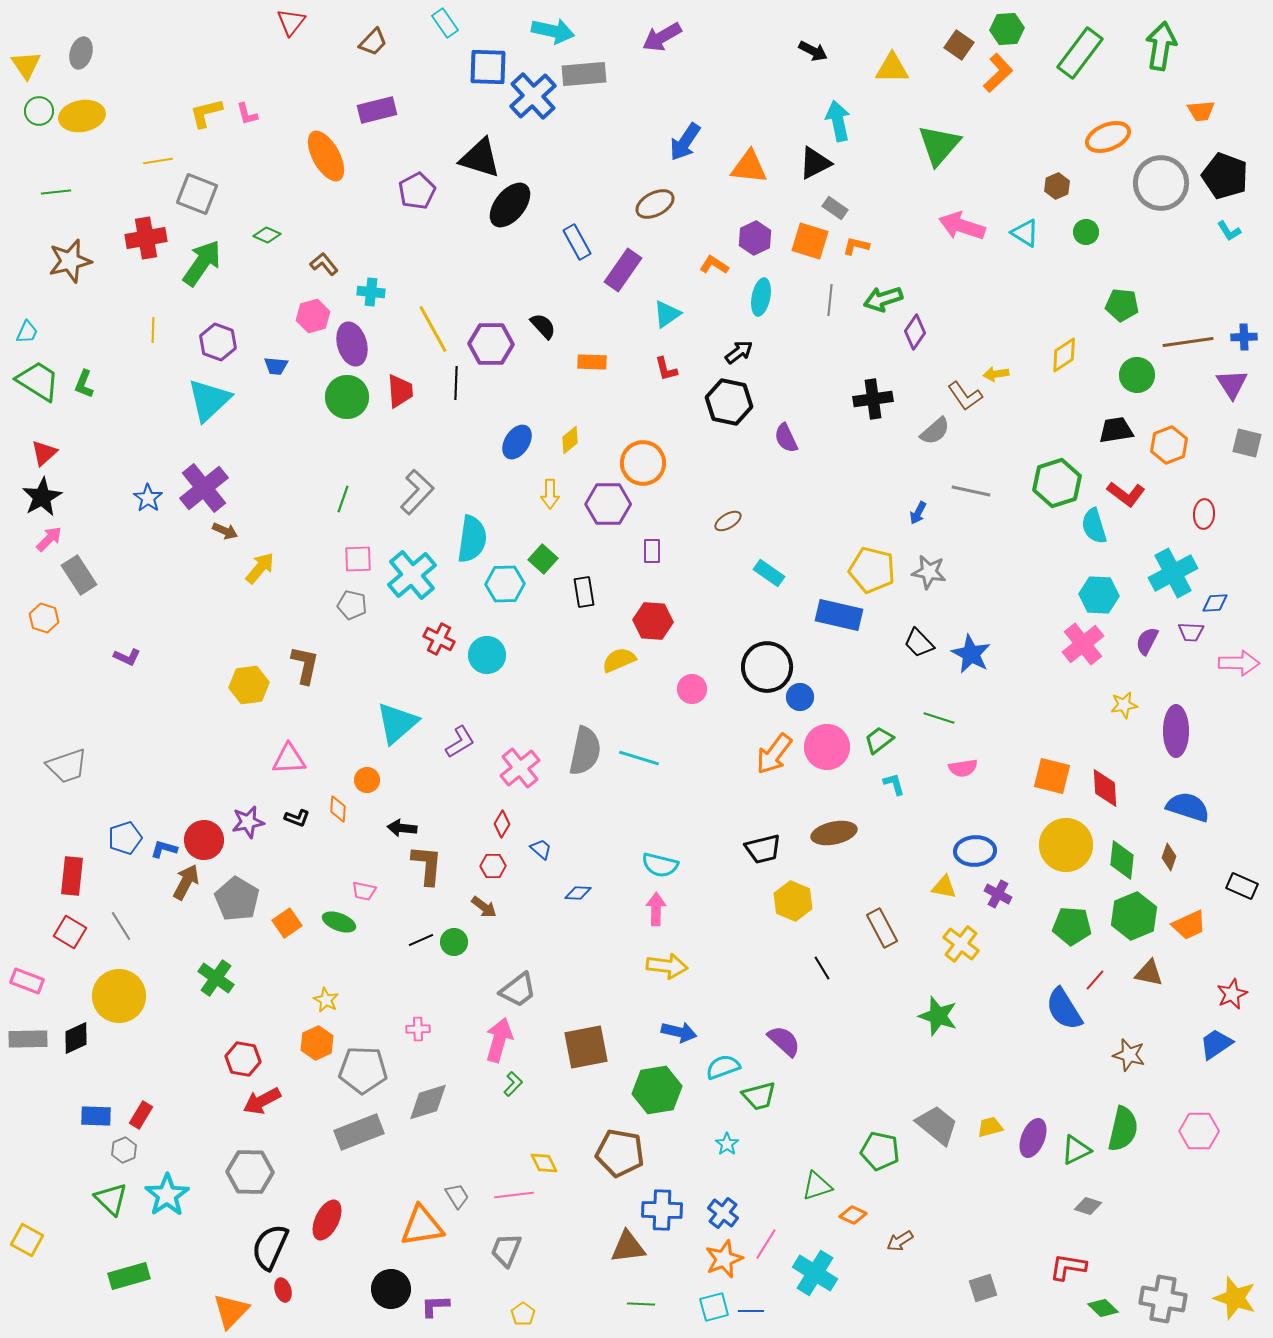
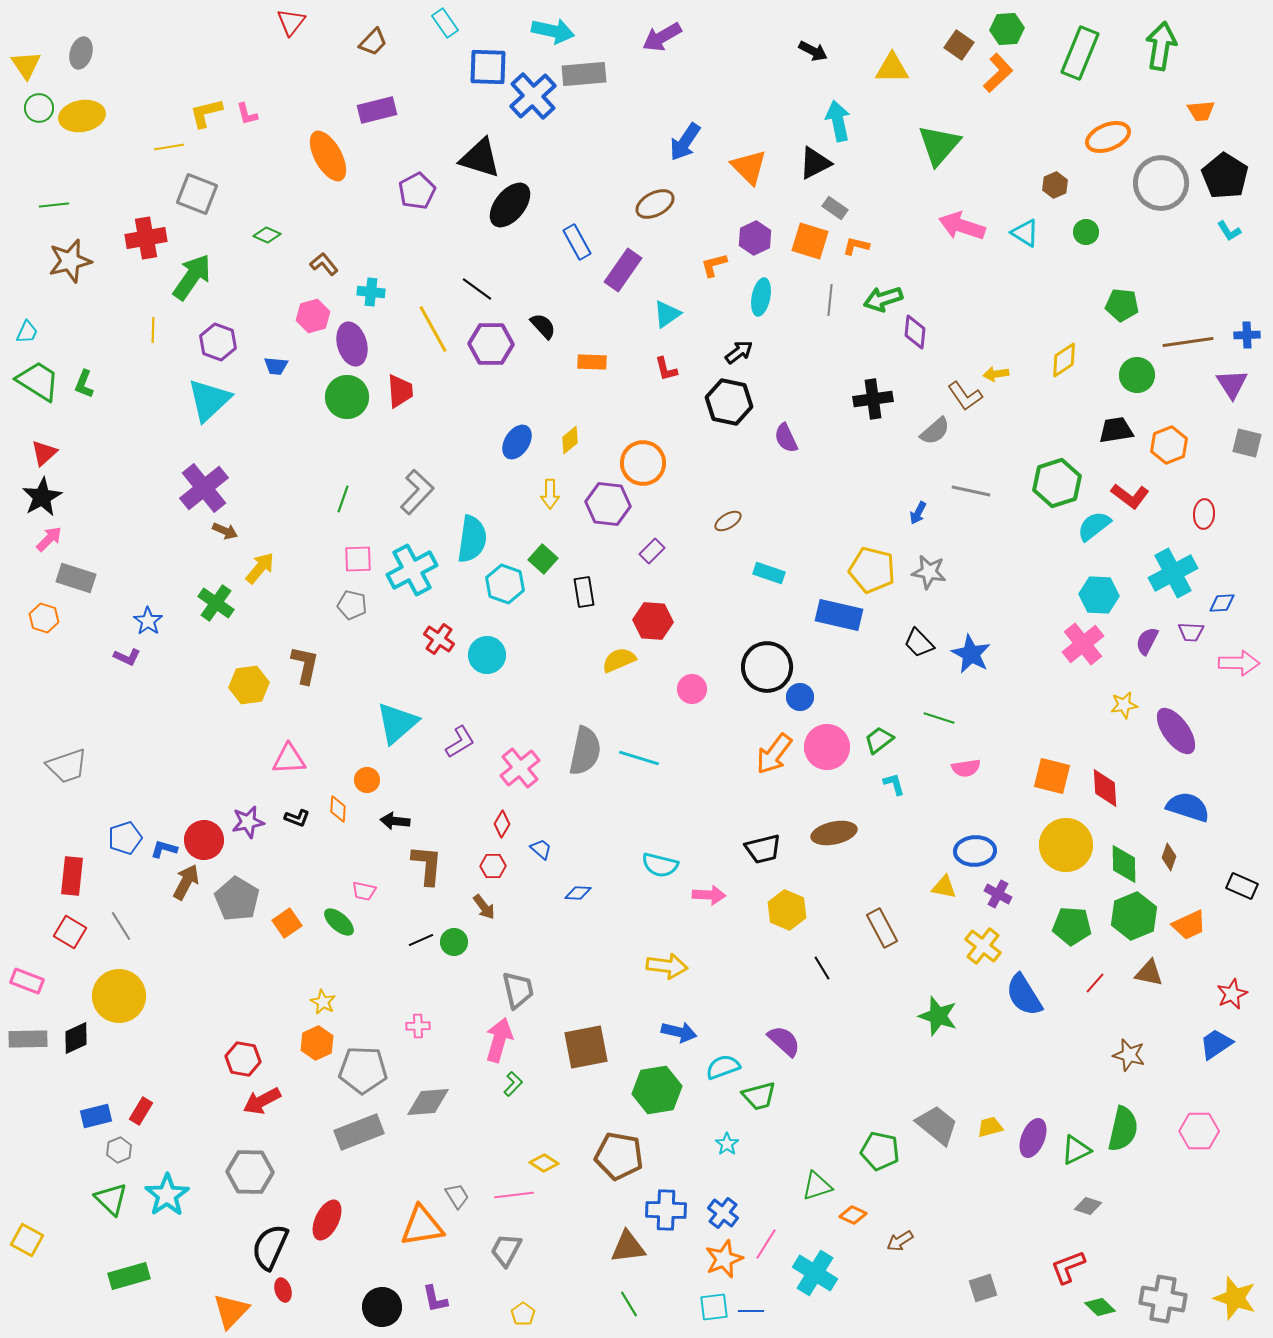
green rectangle at (1080, 53): rotated 15 degrees counterclockwise
green circle at (39, 111): moved 3 px up
orange ellipse at (326, 156): moved 2 px right
yellow line at (158, 161): moved 11 px right, 14 px up
orange triangle at (749, 167): rotated 39 degrees clockwise
black pentagon at (1225, 176): rotated 12 degrees clockwise
brown hexagon at (1057, 186): moved 2 px left, 1 px up
green line at (56, 192): moved 2 px left, 13 px down
green arrow at (202, 263): moved 10 px left, 14 px down
orange L-shape at (714, 265): rotated 48 degrees counterclockwise
purple diamond at (915, 332): rotated 28 degrees counterclockwise
blue cross at (1244, 337): moved 3 px right, 2 px up
yellow diamond at (1064, 355): moved 5 px down
black line at (456, 383): moved 21 px right, 94 px up; rotated 56 degrees counterclockwise
red L-shape at (1126, 494): moved 4 px right, 2 px down
blue star at (148, 498): moved 123 px down
purple hexagon at (608, 504): rotated 6 degrees clockwise
cyan semicircle at (1094, 526): rotated 69 degrees clockwise
purple rectangle at (652, 551): rotated 45 degrees clockwise
cyan rectangle at (769, 573): rotated 16 degrees counterclockwise
gray rectangle at (79, 575): moved 3 px left, 3 px down; rotated 39 degrees counterclockwise
cyan cross at (412, 575): moved 5 px up; rotated 12 degrees clockwise
cyan hexagon at (505, 584): rotated 21 degrees clockwise
blue diamond at (1215, 603): moved 7 px right
red cross at (439, 639): rotated 8 degrees clockwise
purple ellipse at (1176, 731): rotated 36 degrees counterclockwise
pink semicircle at (963, 768): moved 3 px right
black arrow at (402, 828): moved 7 px left, 7 px up
green diamond at (1122, 860): moved 2 px right, 4 px down; rotated 6 degrees counterclockwise
yellow hexagon at (793, 901): moved 6 px left, 9 px down
brown arrow at (484, 907): rotated 16 degrees clockwise
pink arrow at (656, 909): moved 53 px right, 14 px up; rotated 92 degrees clockwise
green ellipse at (339, 922): rotated 20 degrees clockwise
yellow cross at (961, 944): moved 22 px right, 2 px down
green cross at (216, 978): moved 375 px up
red line at (1095, 980): moved 3 px down
gray trapezoid at (518, 990): rotated 66 degrees counterclockwise
yellow star at (326, 1000): moved 3 px left, 2 px down
blue semicircle at (1064, 1009): moved 40 px left, 14 px up
pink cross at (418, 1029): moved 3 px up
gray diamond at (428, 1102): rotated 12 degrees clockwise
red rectangle at (141, 1115): moved 4 px up
blue rectangle at (96, 1116): rotated 16 degrees counterclockwise
gray hexagon at (124, 1150): moved 5 px left
brown pentagon at (620, 1153): moved 1 px left, 3 px down
yellow diamond at (544, 1163): rotated 32 degrees counterclockwise
blue cross at (662, 1210): moved 4 px right
gray trapezoid at (506, 1250): rotated 6 degrees clockwise
red L-shape at (1068, 1267): rotated 30 degrees counterclockwise
black circle at (391, 1289): moved 9 px left, 18 px down
green line at (641, 1304): moved 12 px left; rotated 56 degrees clockwise
purple L-shape at (435, 1306): moved 7 px up; rotated 100 degrees counterclockwise
cyan square at (714, 1307): rotated 8 degrees clockwise
green diamond at (1103, 1308): moved 3 px left, 1 px up
